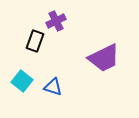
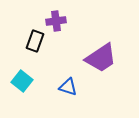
purple cross: rotated 18 degrees clockwise
purple trapezoid: moved 3 px left; rotated 8 degrees counterclockwise
blue triangle: moved 15 px right
